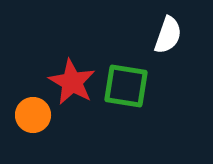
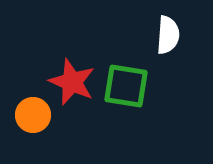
white semicircle: rotated 15 degrees counterclockwise
red star: rotated 6 degrees counterclockwise
